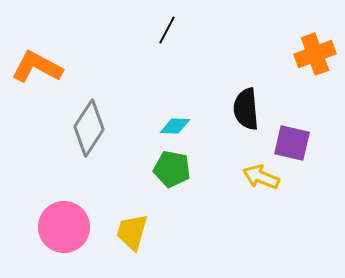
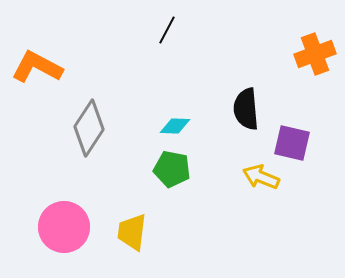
yellow trapezoid: rotated 9 degrees counterclockwise
